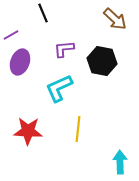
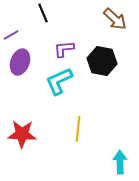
cyan L-shape: moved 7 px up
red star: moved 6 px left, 3 px down
